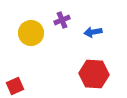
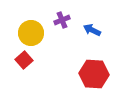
blue arrow: moved 1 px left, 2 px up; rotated 36 degrees clockwise
red square: moved 9 px right, 26 px up; rotated 18 degrees counterclockwise
